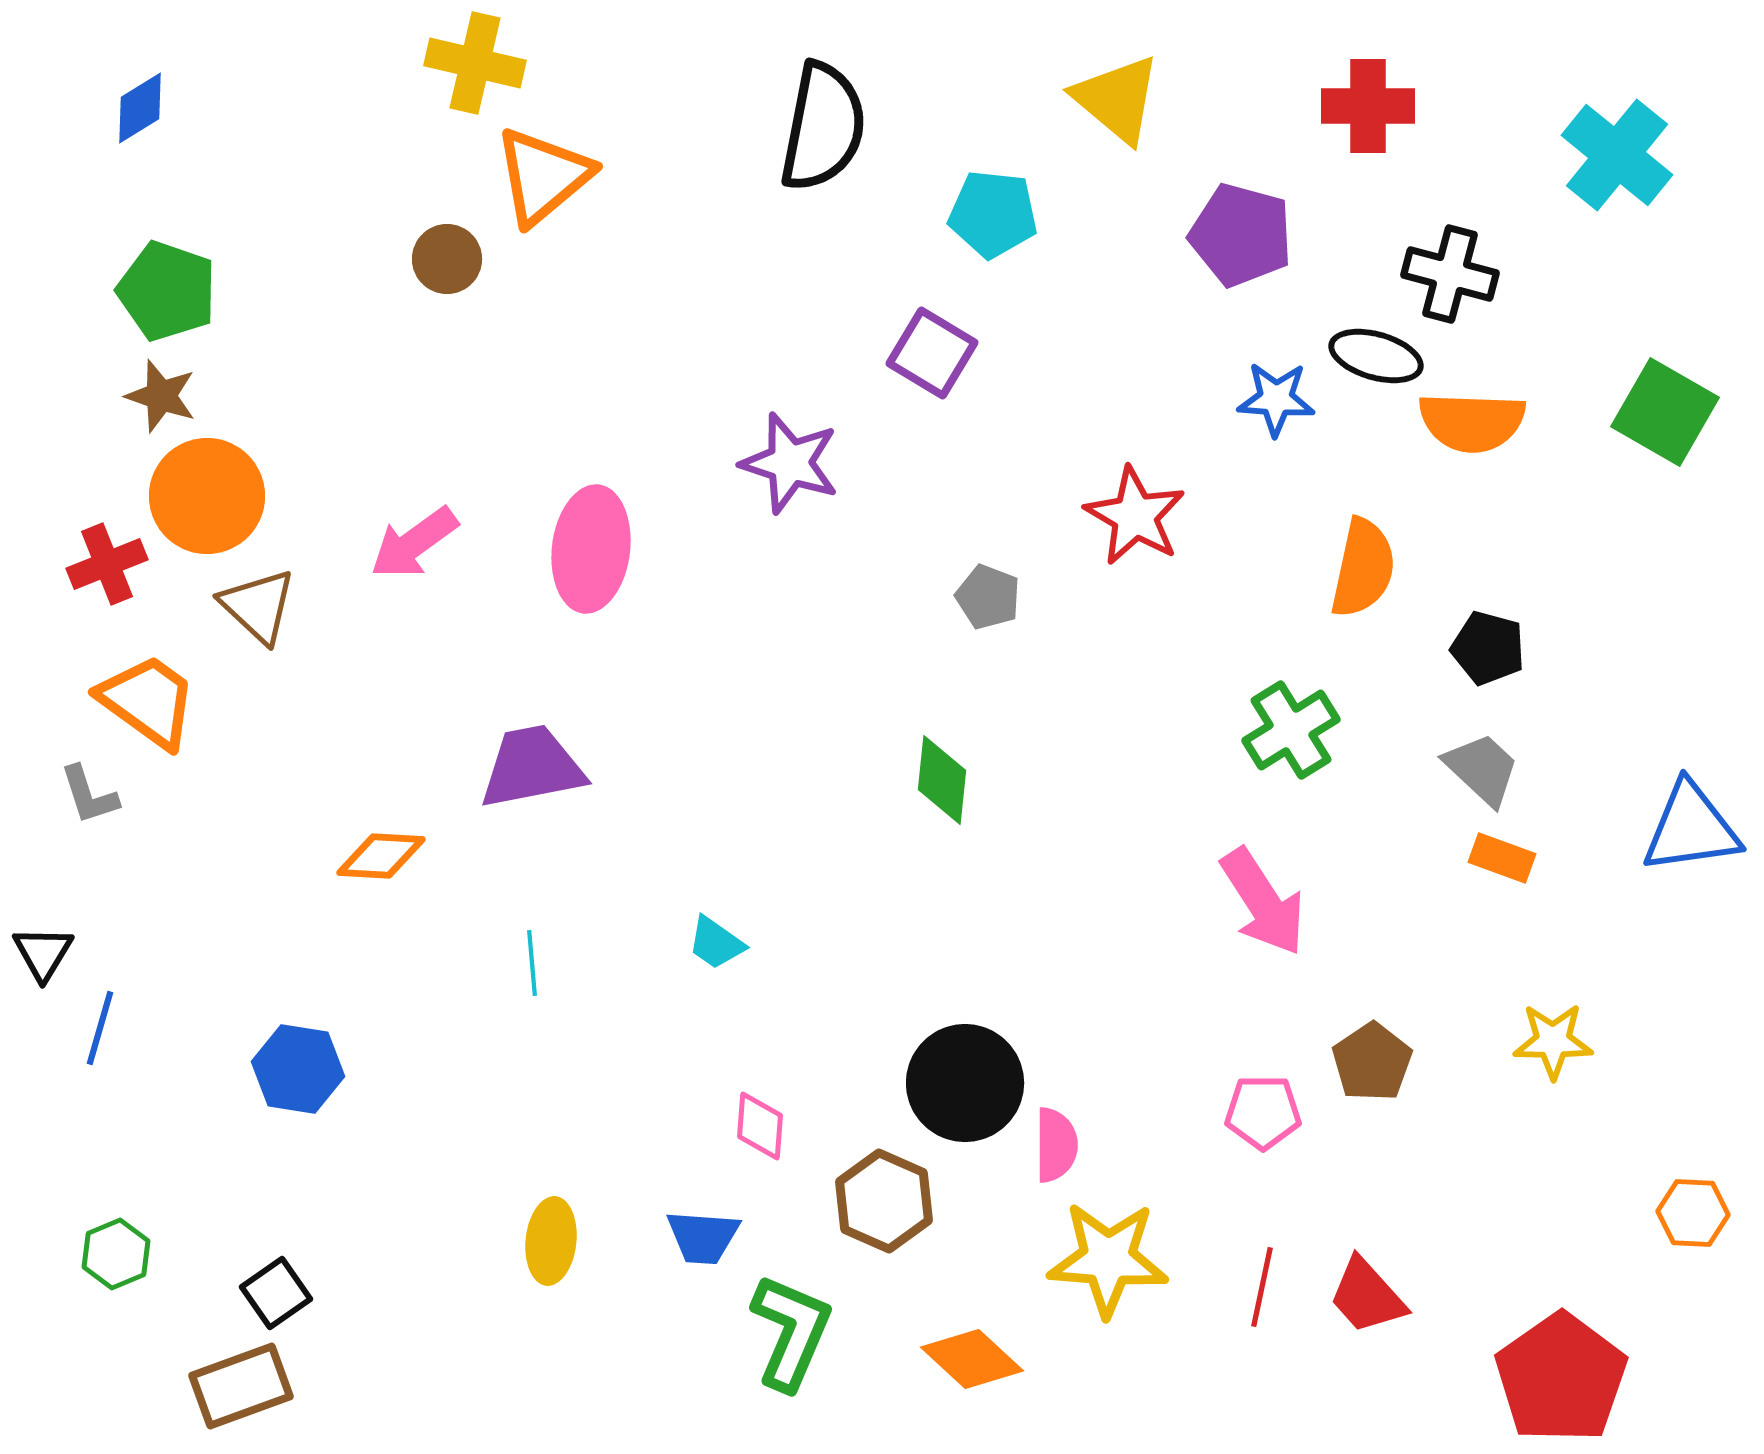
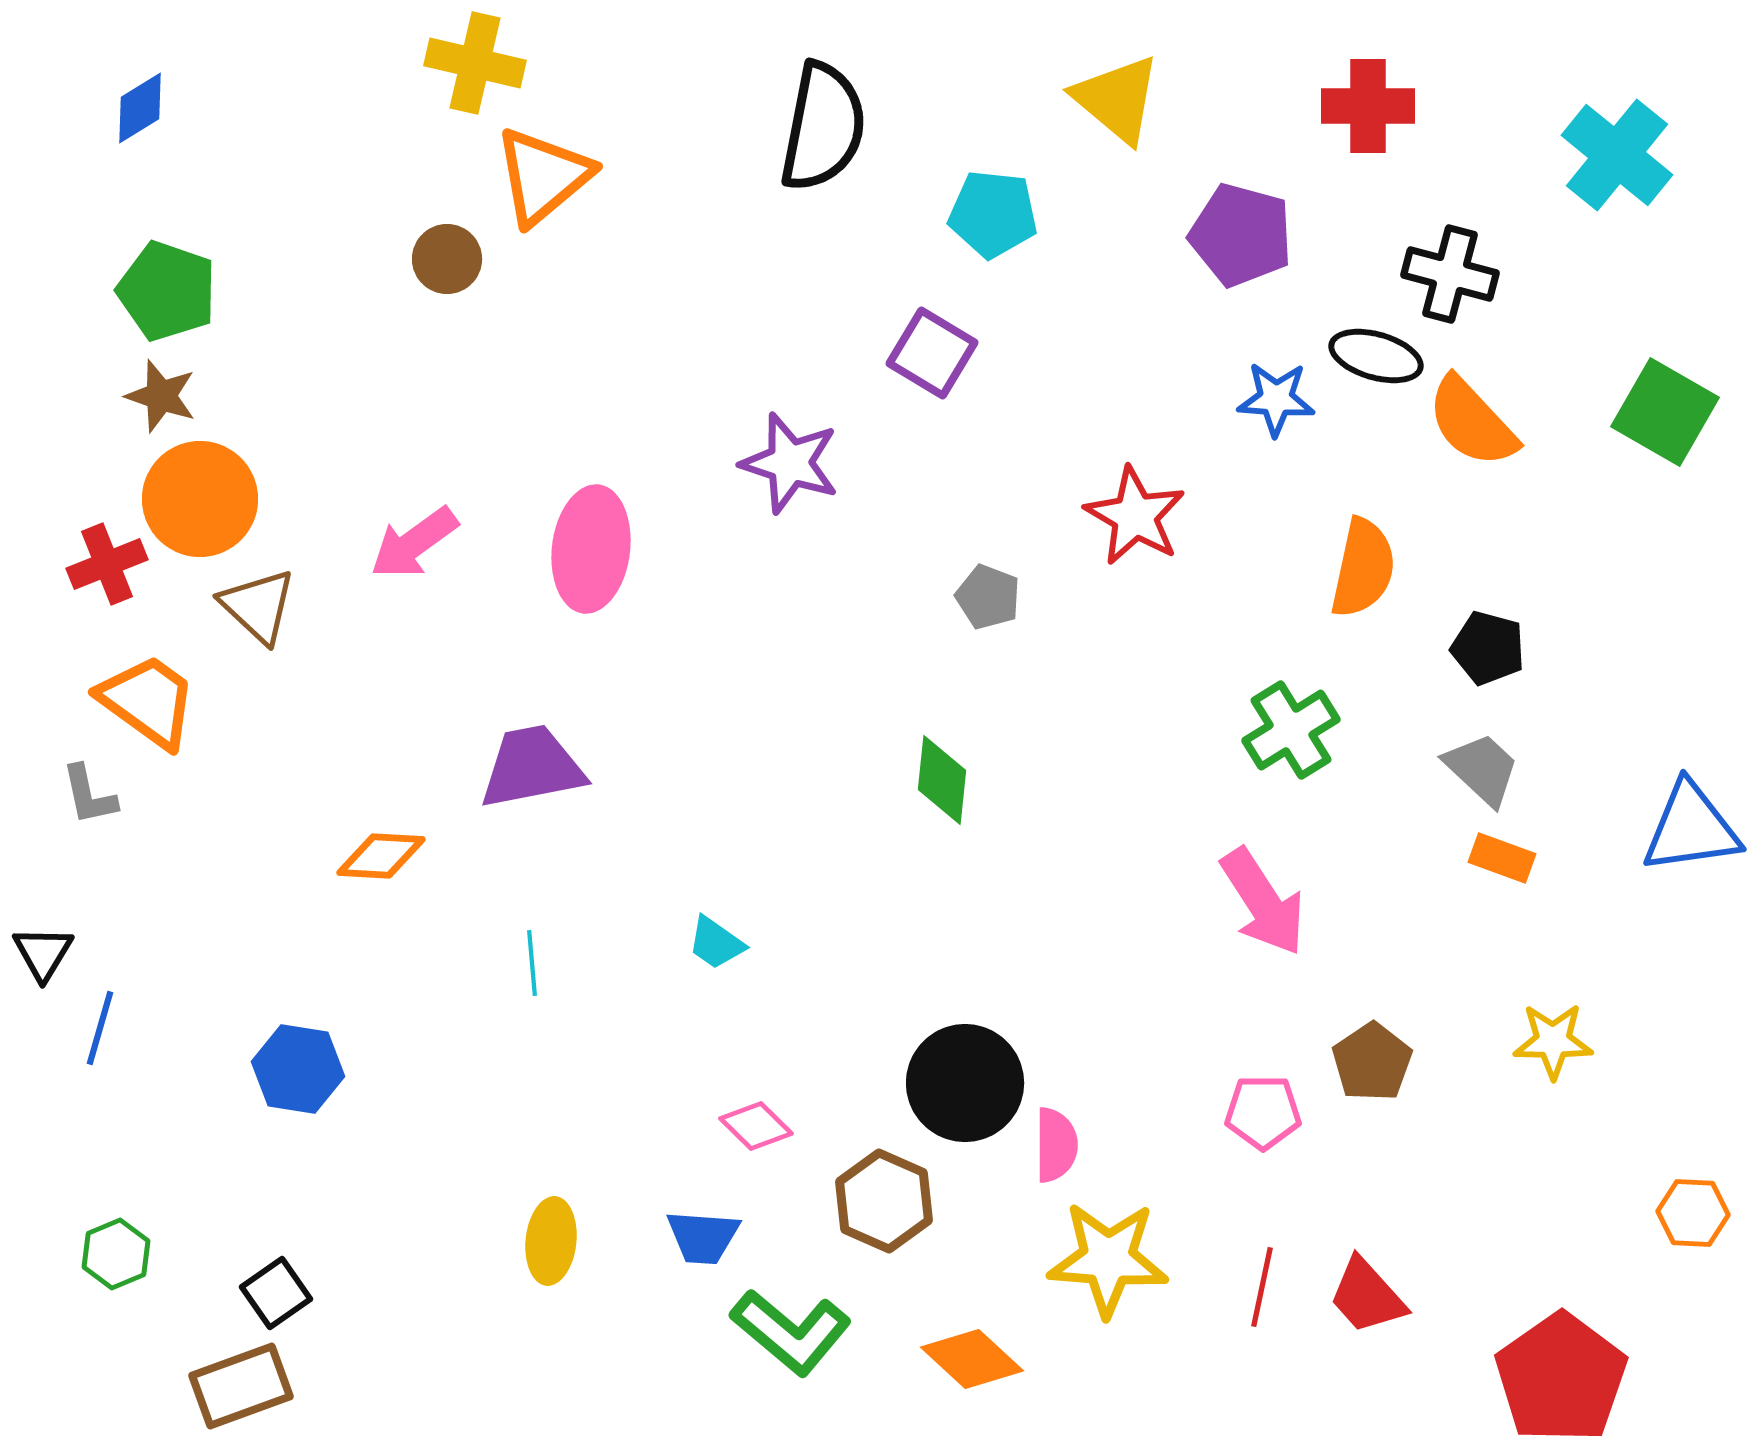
orange semicircle at (1472, 422): rotated 45 degrees clockwise
orange circle at (207, 496): moved 7 px left, 3 px down
gray L-shape at (89, 795): rotated 6 degrees clockwise
pink diamond at (760, 1126): moved 4 px left; rotated 50 degrees counterclockwise
green L-shape at (791, 1332): rotated 107 degrees clockwise
